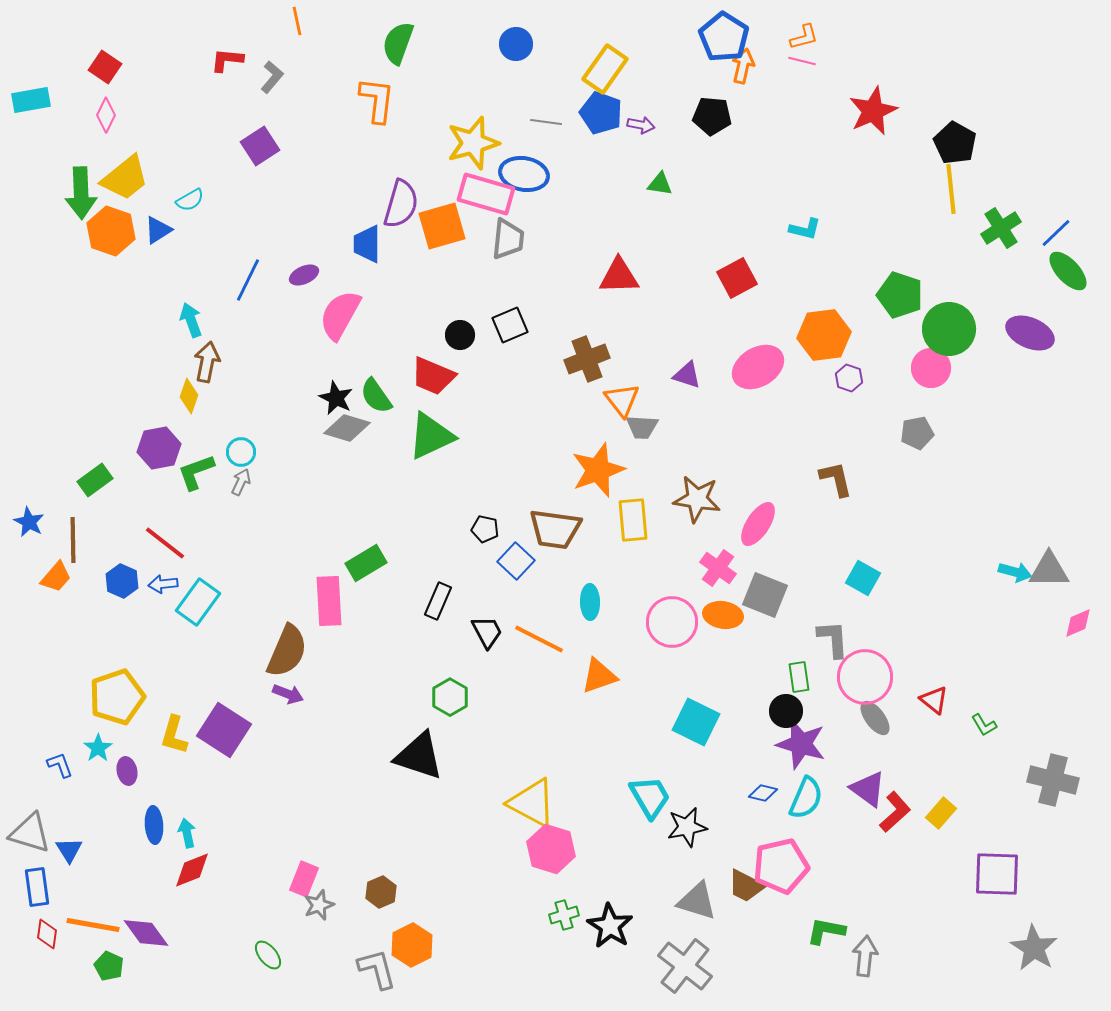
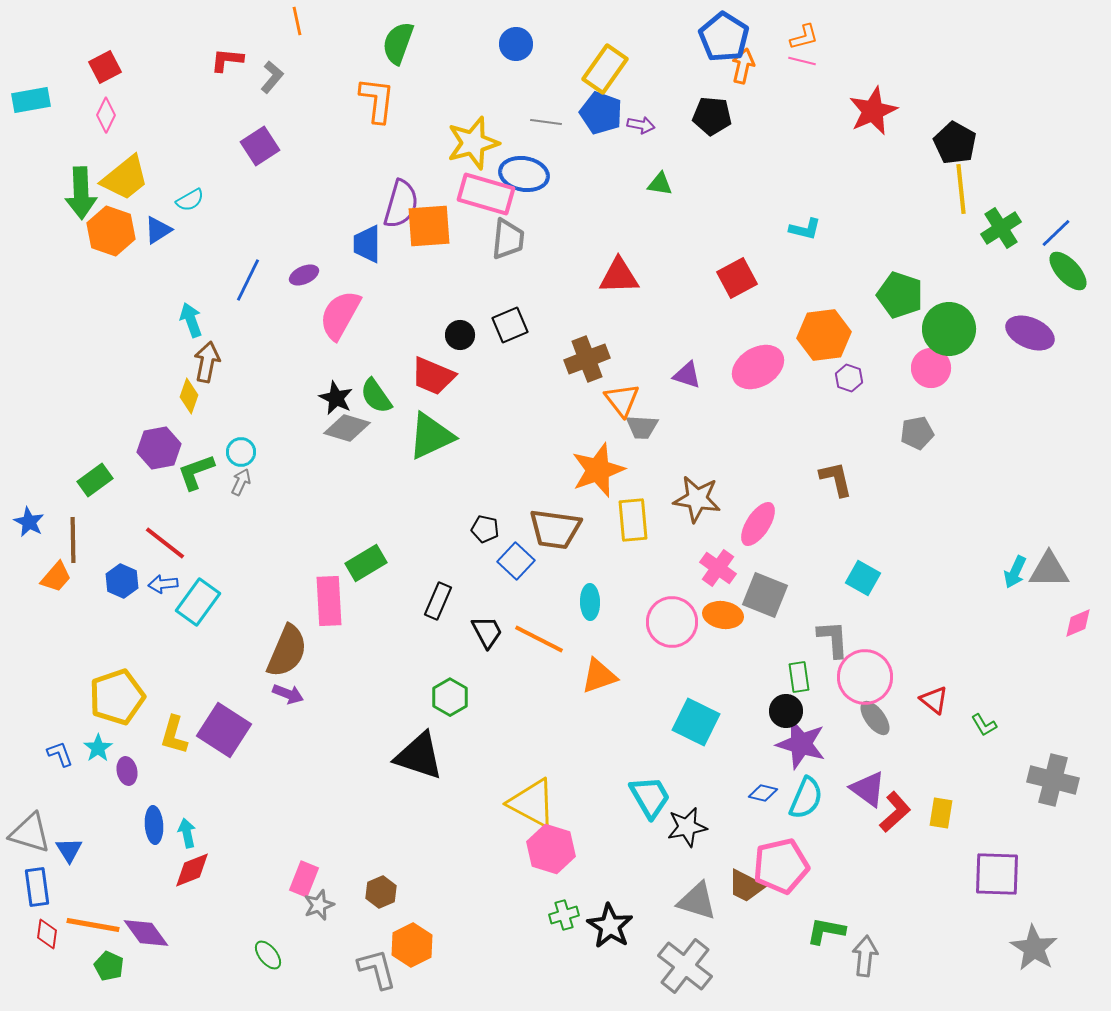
red square at (105, 67): rotated 28 degrees clockwise
yellow line at (951, 189): moved 10 px right
orange square at (442, 226): moved 13 px left; rotated 12 degrees clockwise
cyan arrow at (1015, 572): rotated 100 degrees clockwise
blue L-shape at (60, 765): moved 11 px up
yellow rectangle at (941, 813): rotated 32 degrees counterclockwise
